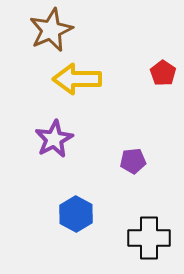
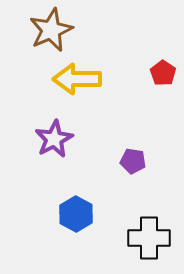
purple pentagon: rotated 15 degrees clockwise
